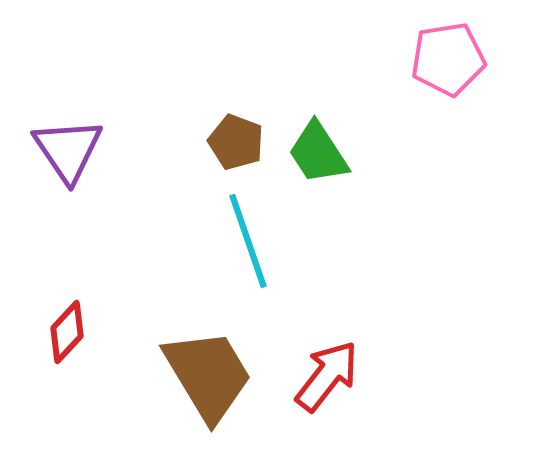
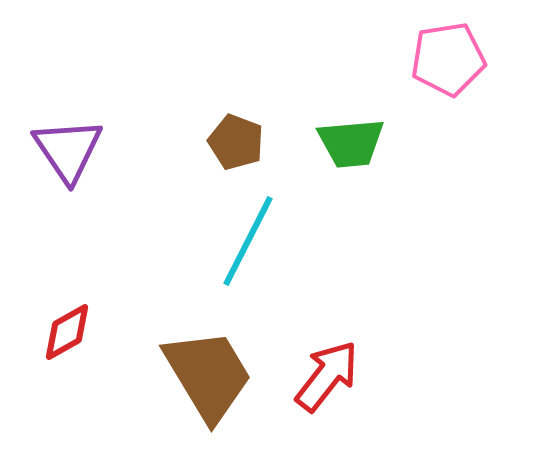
green trapezoid: moved 33 px right, 10 px up; rotated 62 degrees counterclockwise
cyan line: rotated 46 degrees clockwise
red diamond: rotated 18 degrees clockwise
